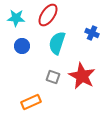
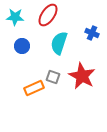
cyan star: moved 1 px left, 1 px up
cyan semicircle: moved 2 px right
orange rectangle: moved 3 px right, 14 px up
